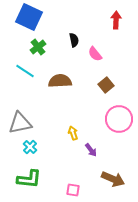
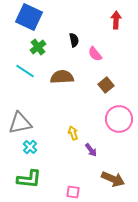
brown semicircle: moved 2 px right, 4 px up
pink square: moved 2 px down
